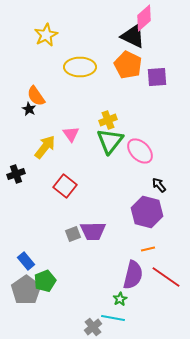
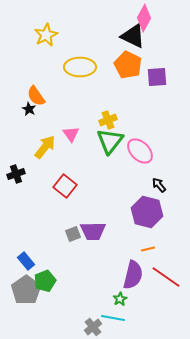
pink diamond: rotated 20 degrees counterclockwise
